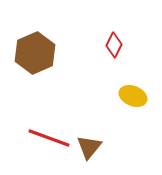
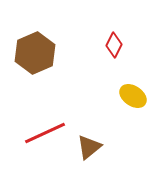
yellow ellipse: rotated 12 degrees clockwise
red line: moved 4 px left, 5 px up; rotated 45 degrees counterclockwise
brown triangle: rotated 12 degrees clockwise
